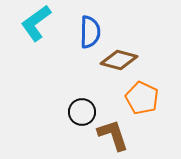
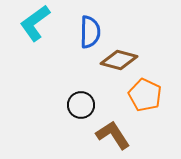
cyan L-shape: moved 1 px left
orange pentagon: moved 3 px right, 3 px up
black circle: moved 1 px left, 7 px up
brown L-shape: rotated 15 degrees counterclockwise
